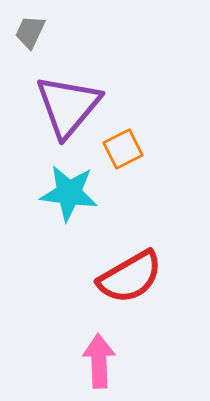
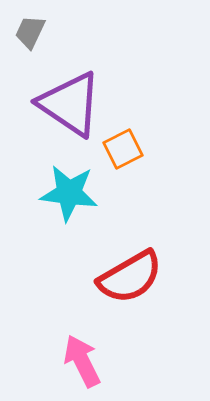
purple triangle: moved 2 px right, 2 px up; rotated 36 degrees counterclockwise
pink arrow: moved 17 px left; rotated 24 degrees counterclockwise
